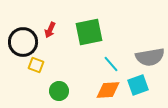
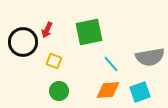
red arrow: moved 3 px left
yellow square: moved 18 px right, 4 px up
cyan square: moved 2 px right, 7 px down
